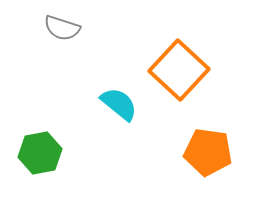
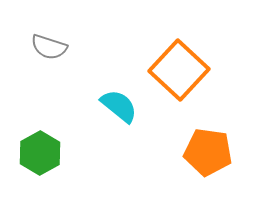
gray semicircle: moved 13 px left, 19 px down
cyan semicircle: moved 2 px down
green hexagon: rotated 18 degrees counterclockwise
